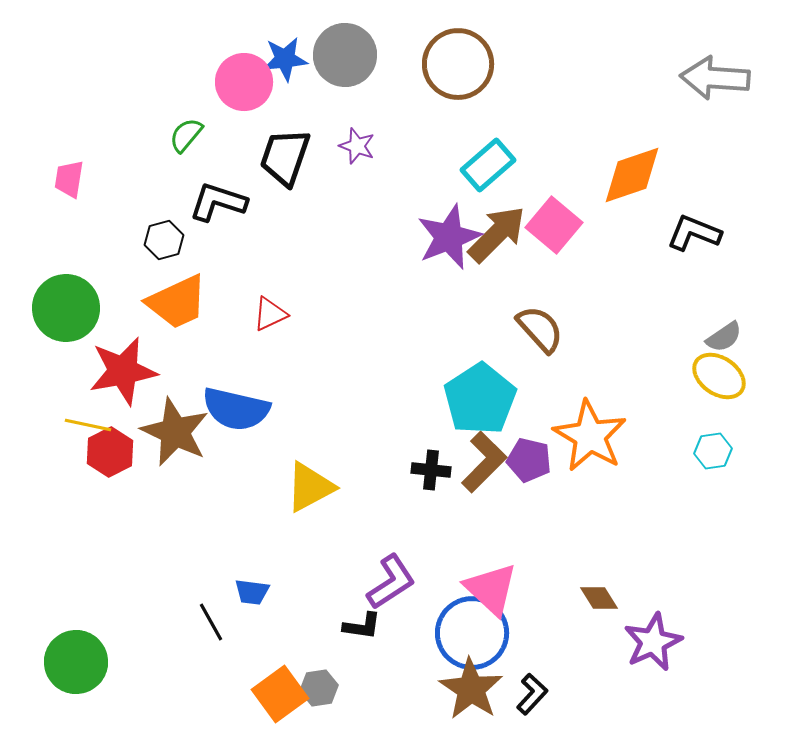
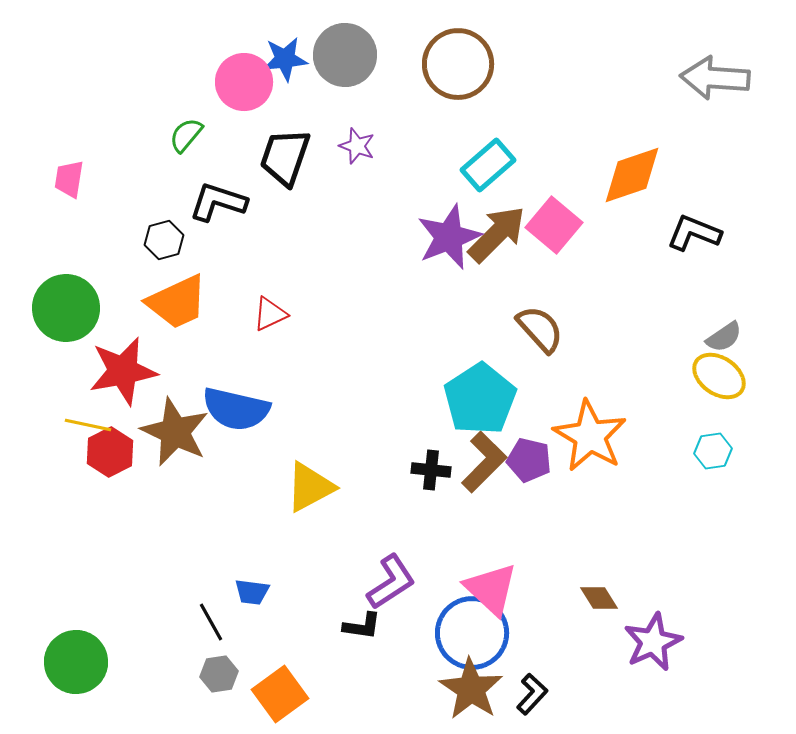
gray hexagon at (319, 688): moved 100 px left, 14 px up
